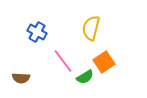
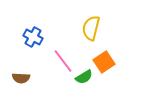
blue cross: moved 4 px left, 5 px down
green semicircle: moved 1 px left
